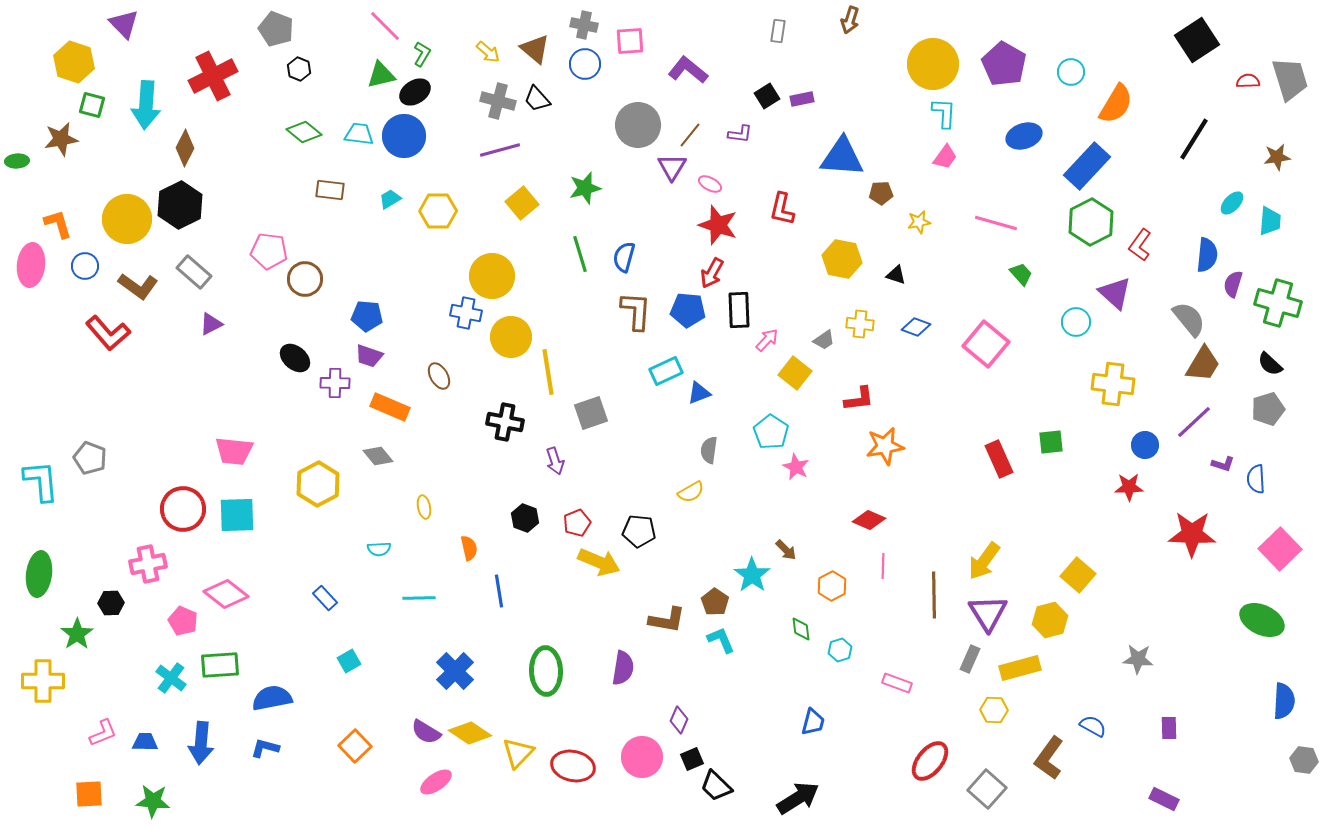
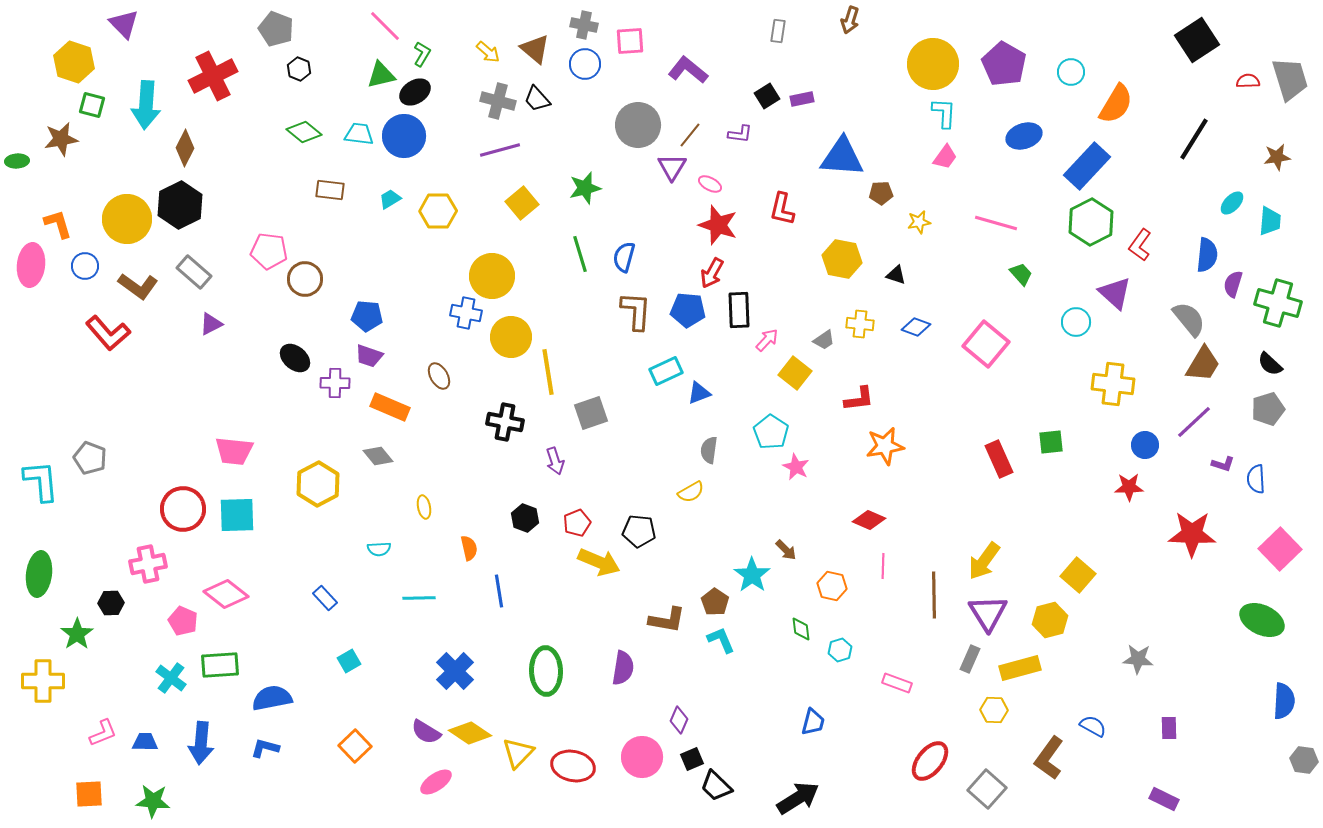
orange hexagon at (832, 586): rotated 20 degrees counterclockwise
